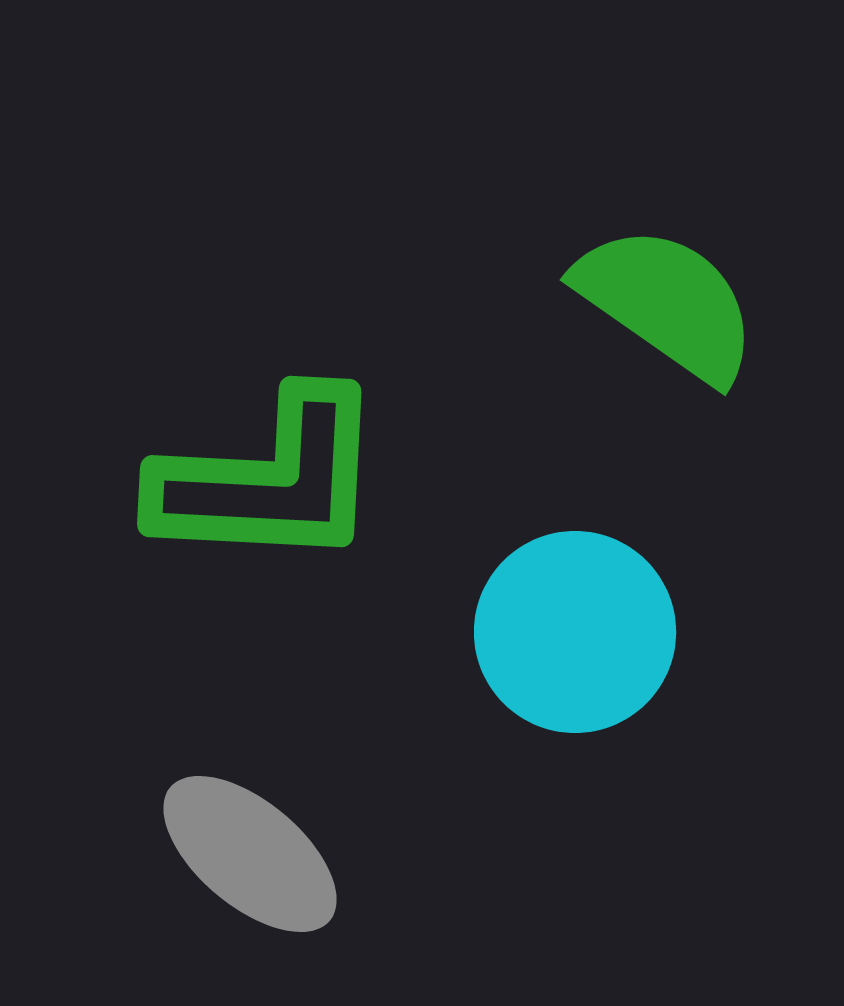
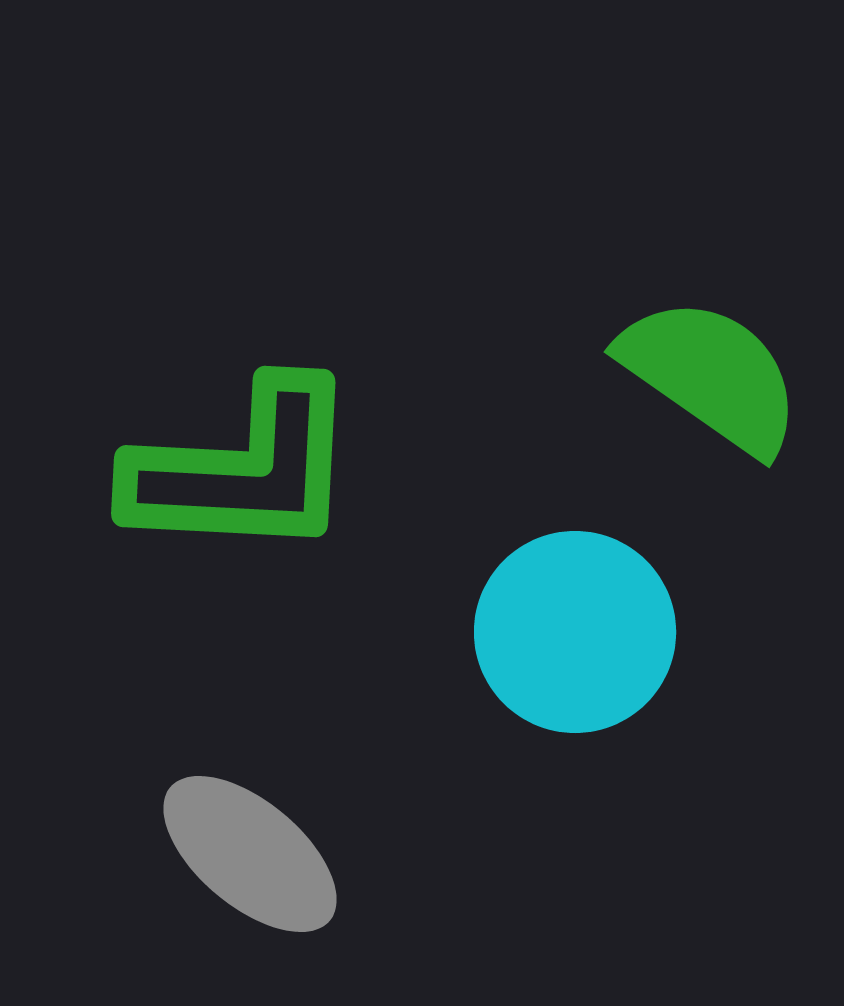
green semicircle: moved 44 px right, 72 px down
green L-shape: moved 26 px left, 10 px up
